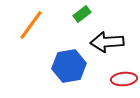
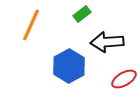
orange line: rotated 12 degrees counterclockwise
blue hexagon: rotated 20 degrees counterclockwise
red ellipse: rotated 25 degrees counterclockwise
